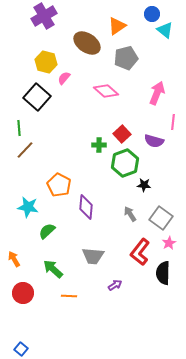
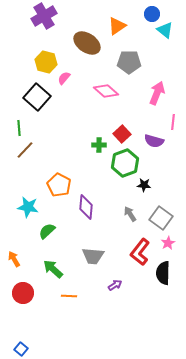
gray pentagon: moved 3 px right, 4 px down; rotated 15 degrees clockwise
pink star: moved 1 px left
